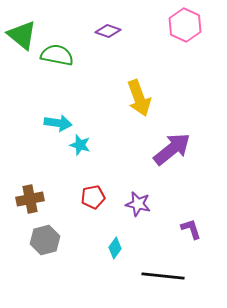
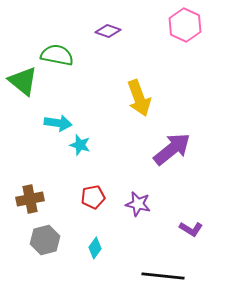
green triangle: moved 1 px right, 46 px down
purple L-shape: rotated 140 degrees clockwise
cyan diamond: moved 20 px left
